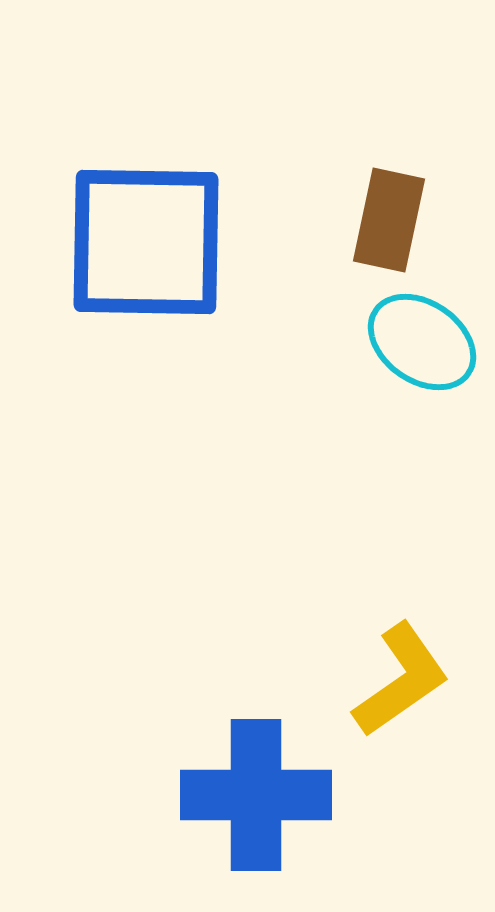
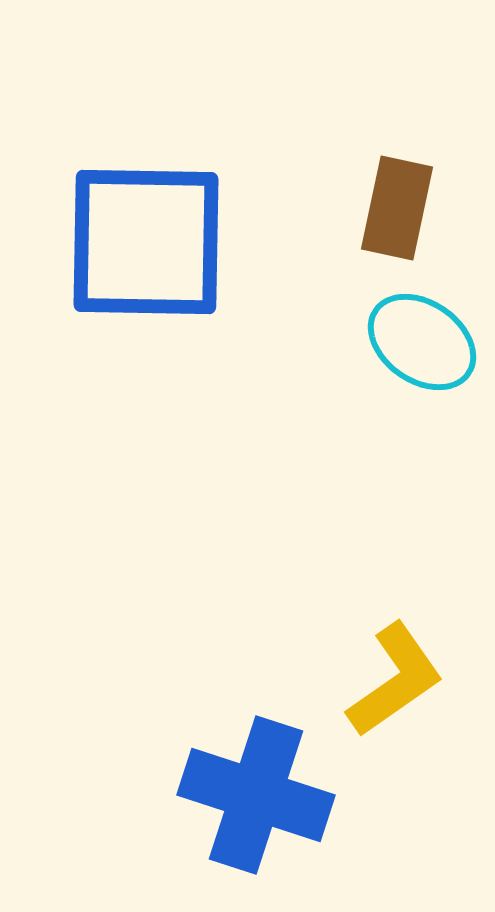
brown rectangle: moved 8 px right, 12 px up
yellow L-shape: moved 6 px left
blue cross: rotated 18 degrees clockwise
